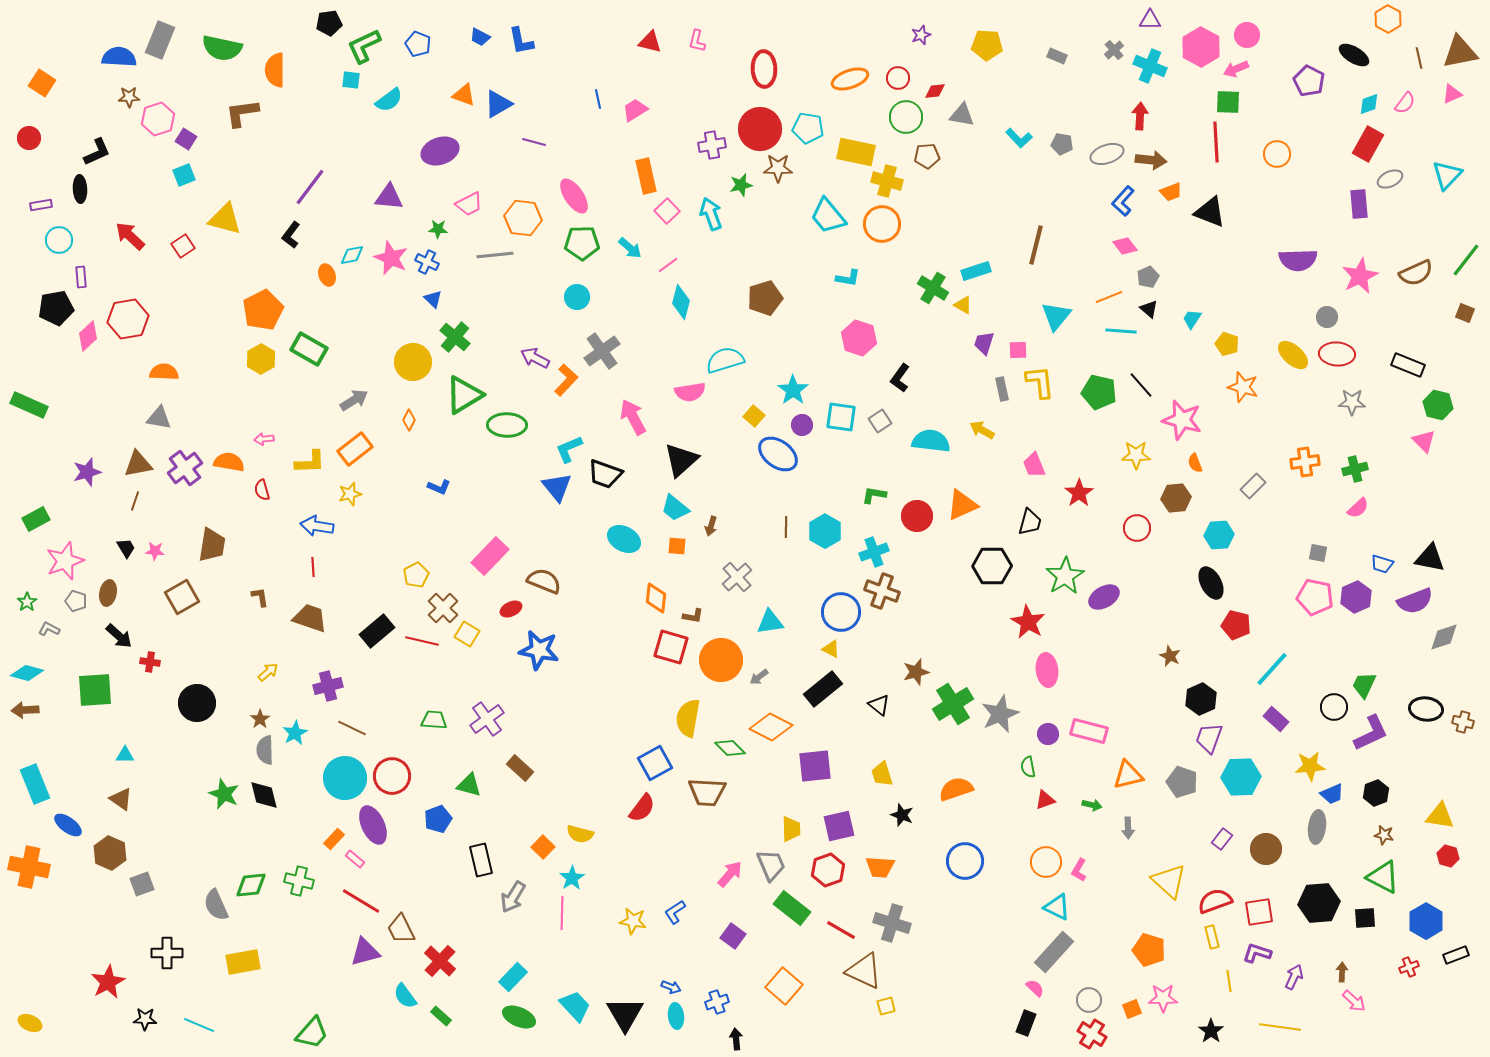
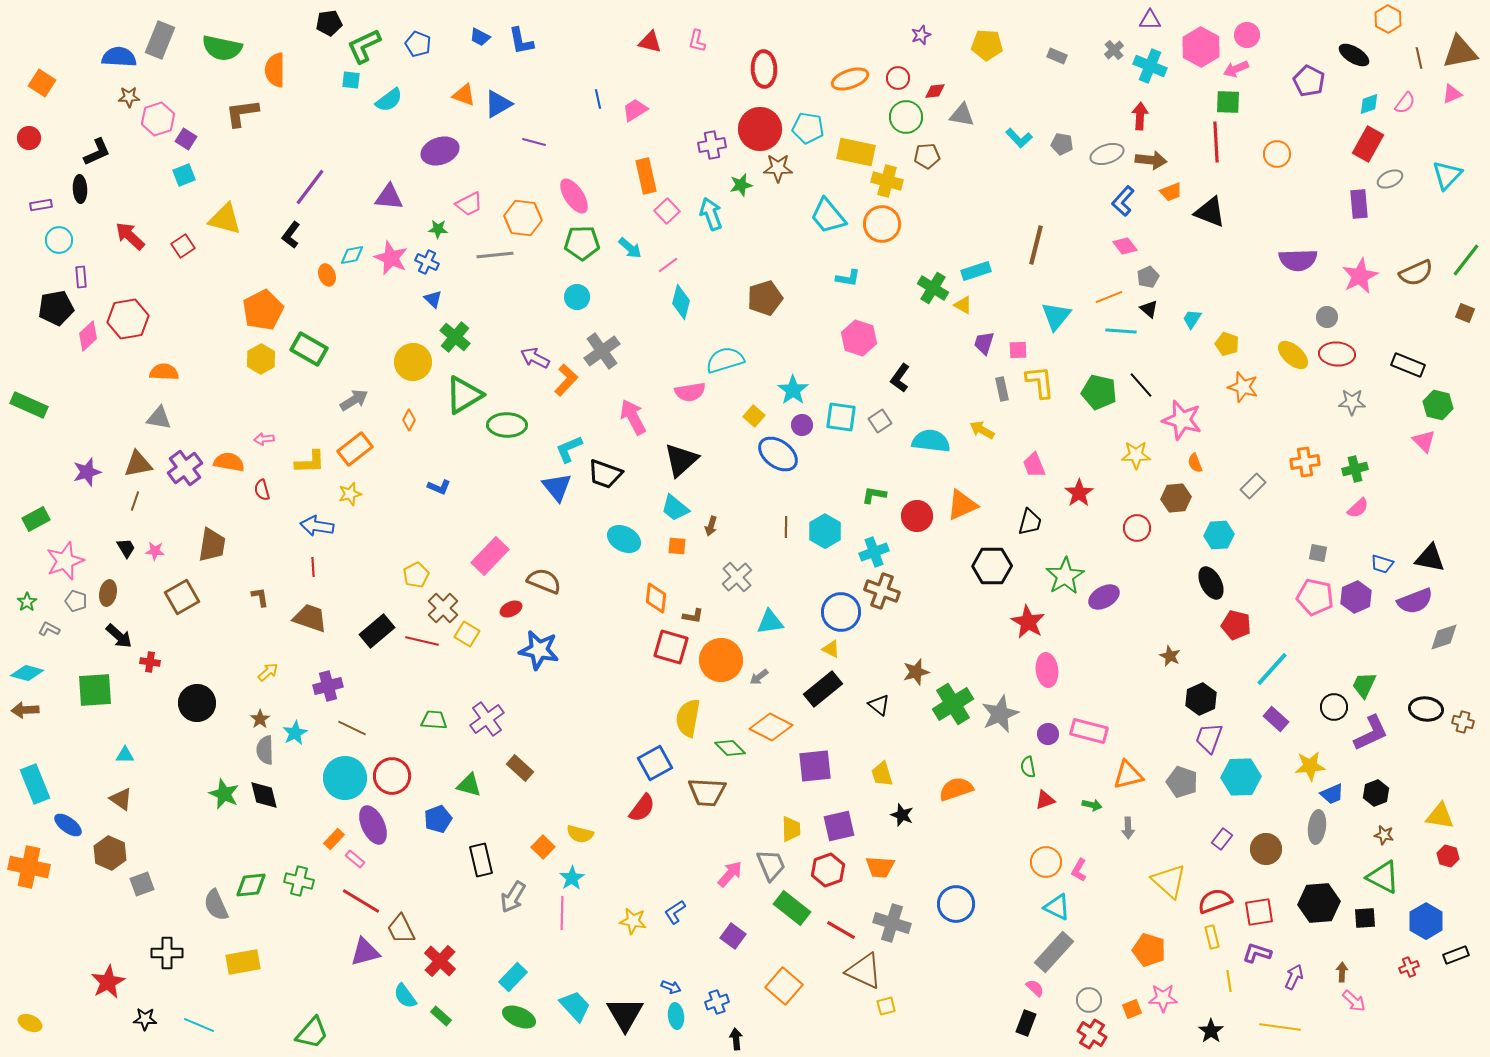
blue circle at (965, 861): moved 9 px left, 43 px down
